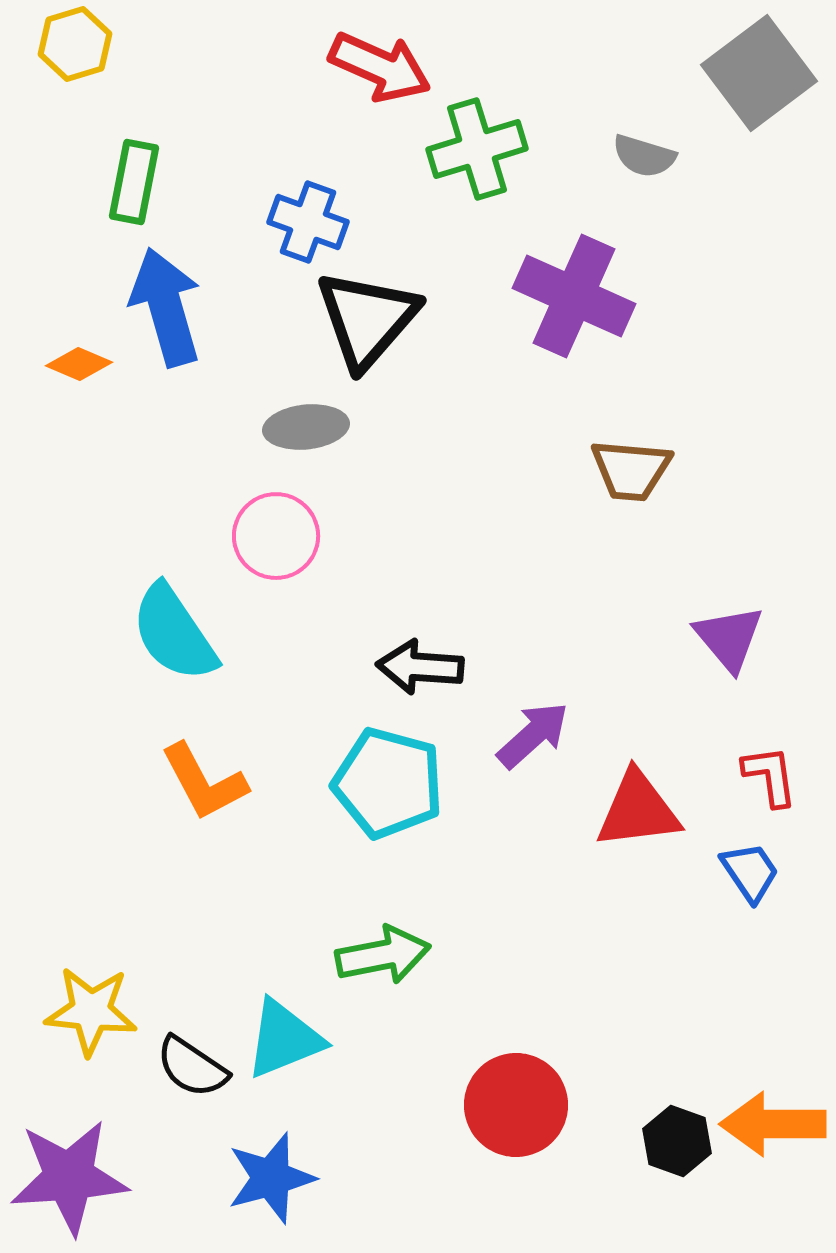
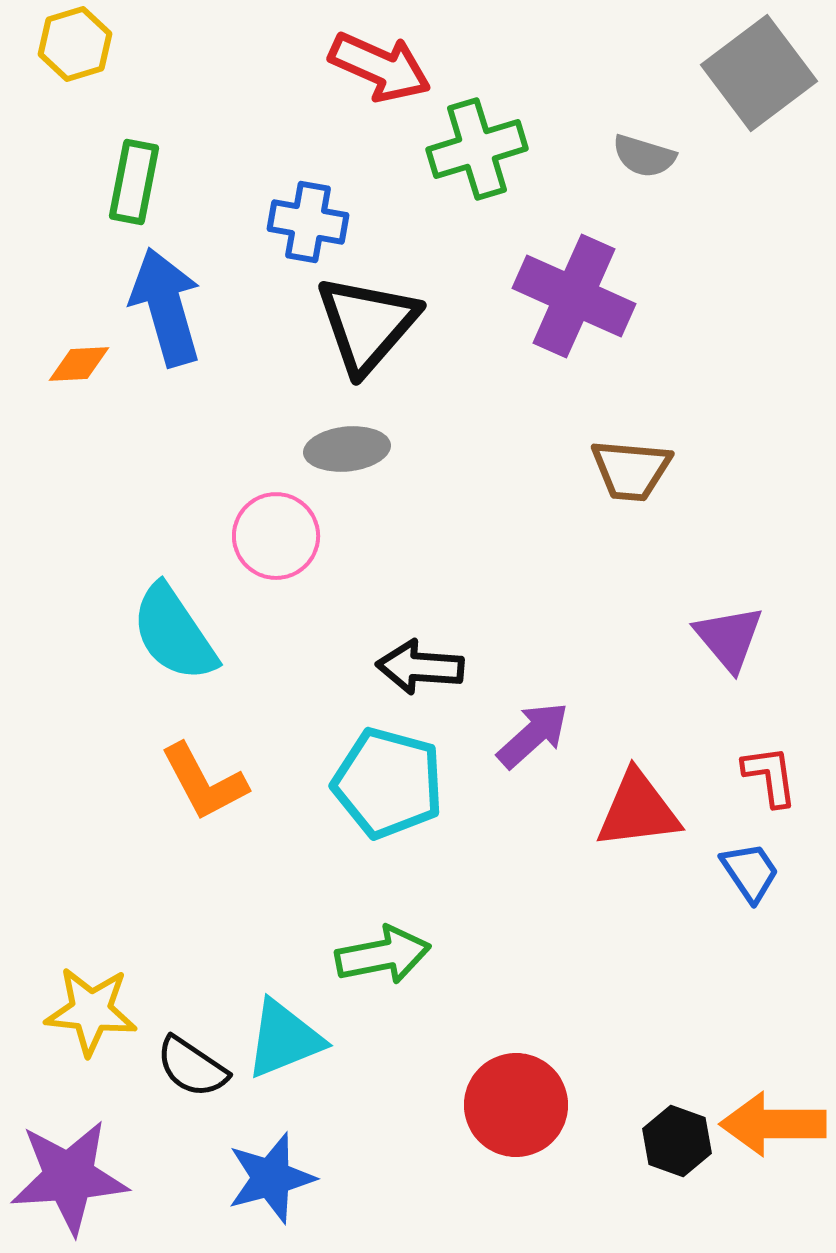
blue cross: rotated 10 degrees counterclockwise
black triangle: moved 5 px down
orange diamond: rotated 26 degrees counterclockwise
gray ellipse: moved 41 px right, 22 px down
